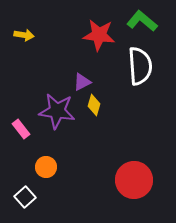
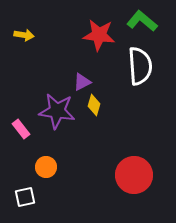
red circle: moved 5 px up
white square: rotated 30 degrees clockwise
